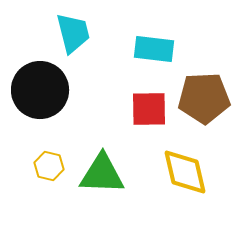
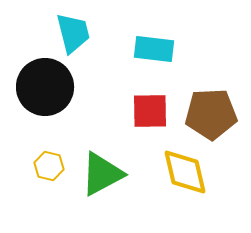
black circle: moved 5 px right, 3 px up
brown pentagon: moved 7 px right, 16 px down
red square: moved 1 px right, 2 px down
green triangle: rotated 30 degrees counterclockwise
